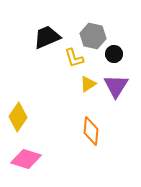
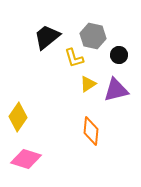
black trapezoid: rotated 16 degrees counterclockwise
black circle: moved 5 px right, 1 px down
purple triangle: moved 4 px down; rotated 44 degrees clockwise
